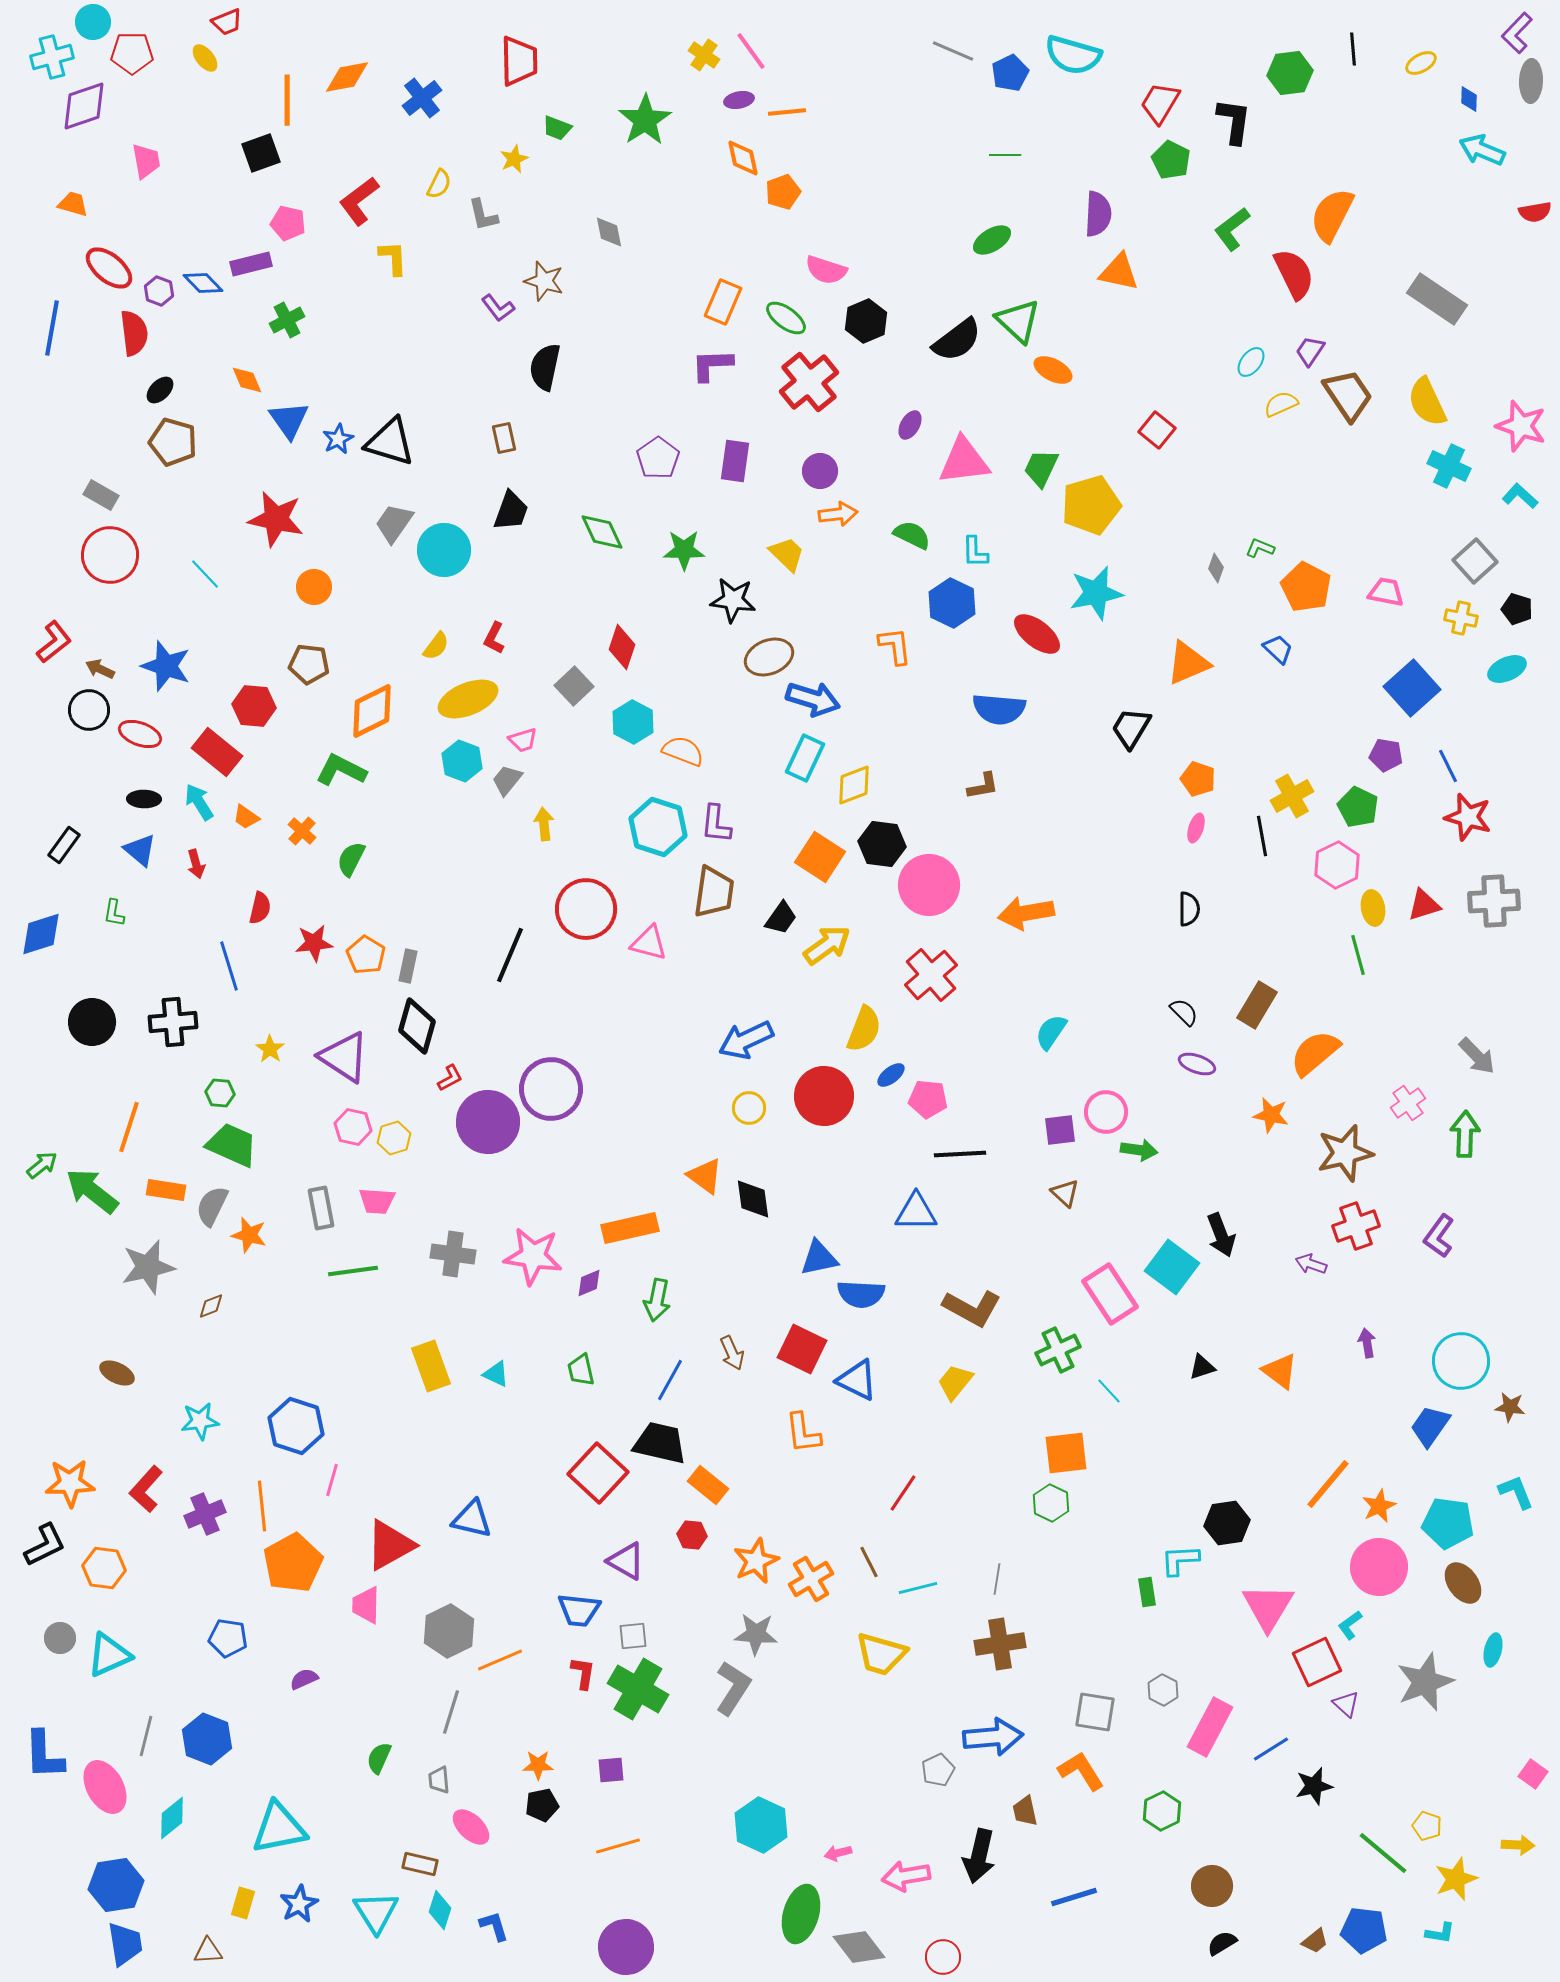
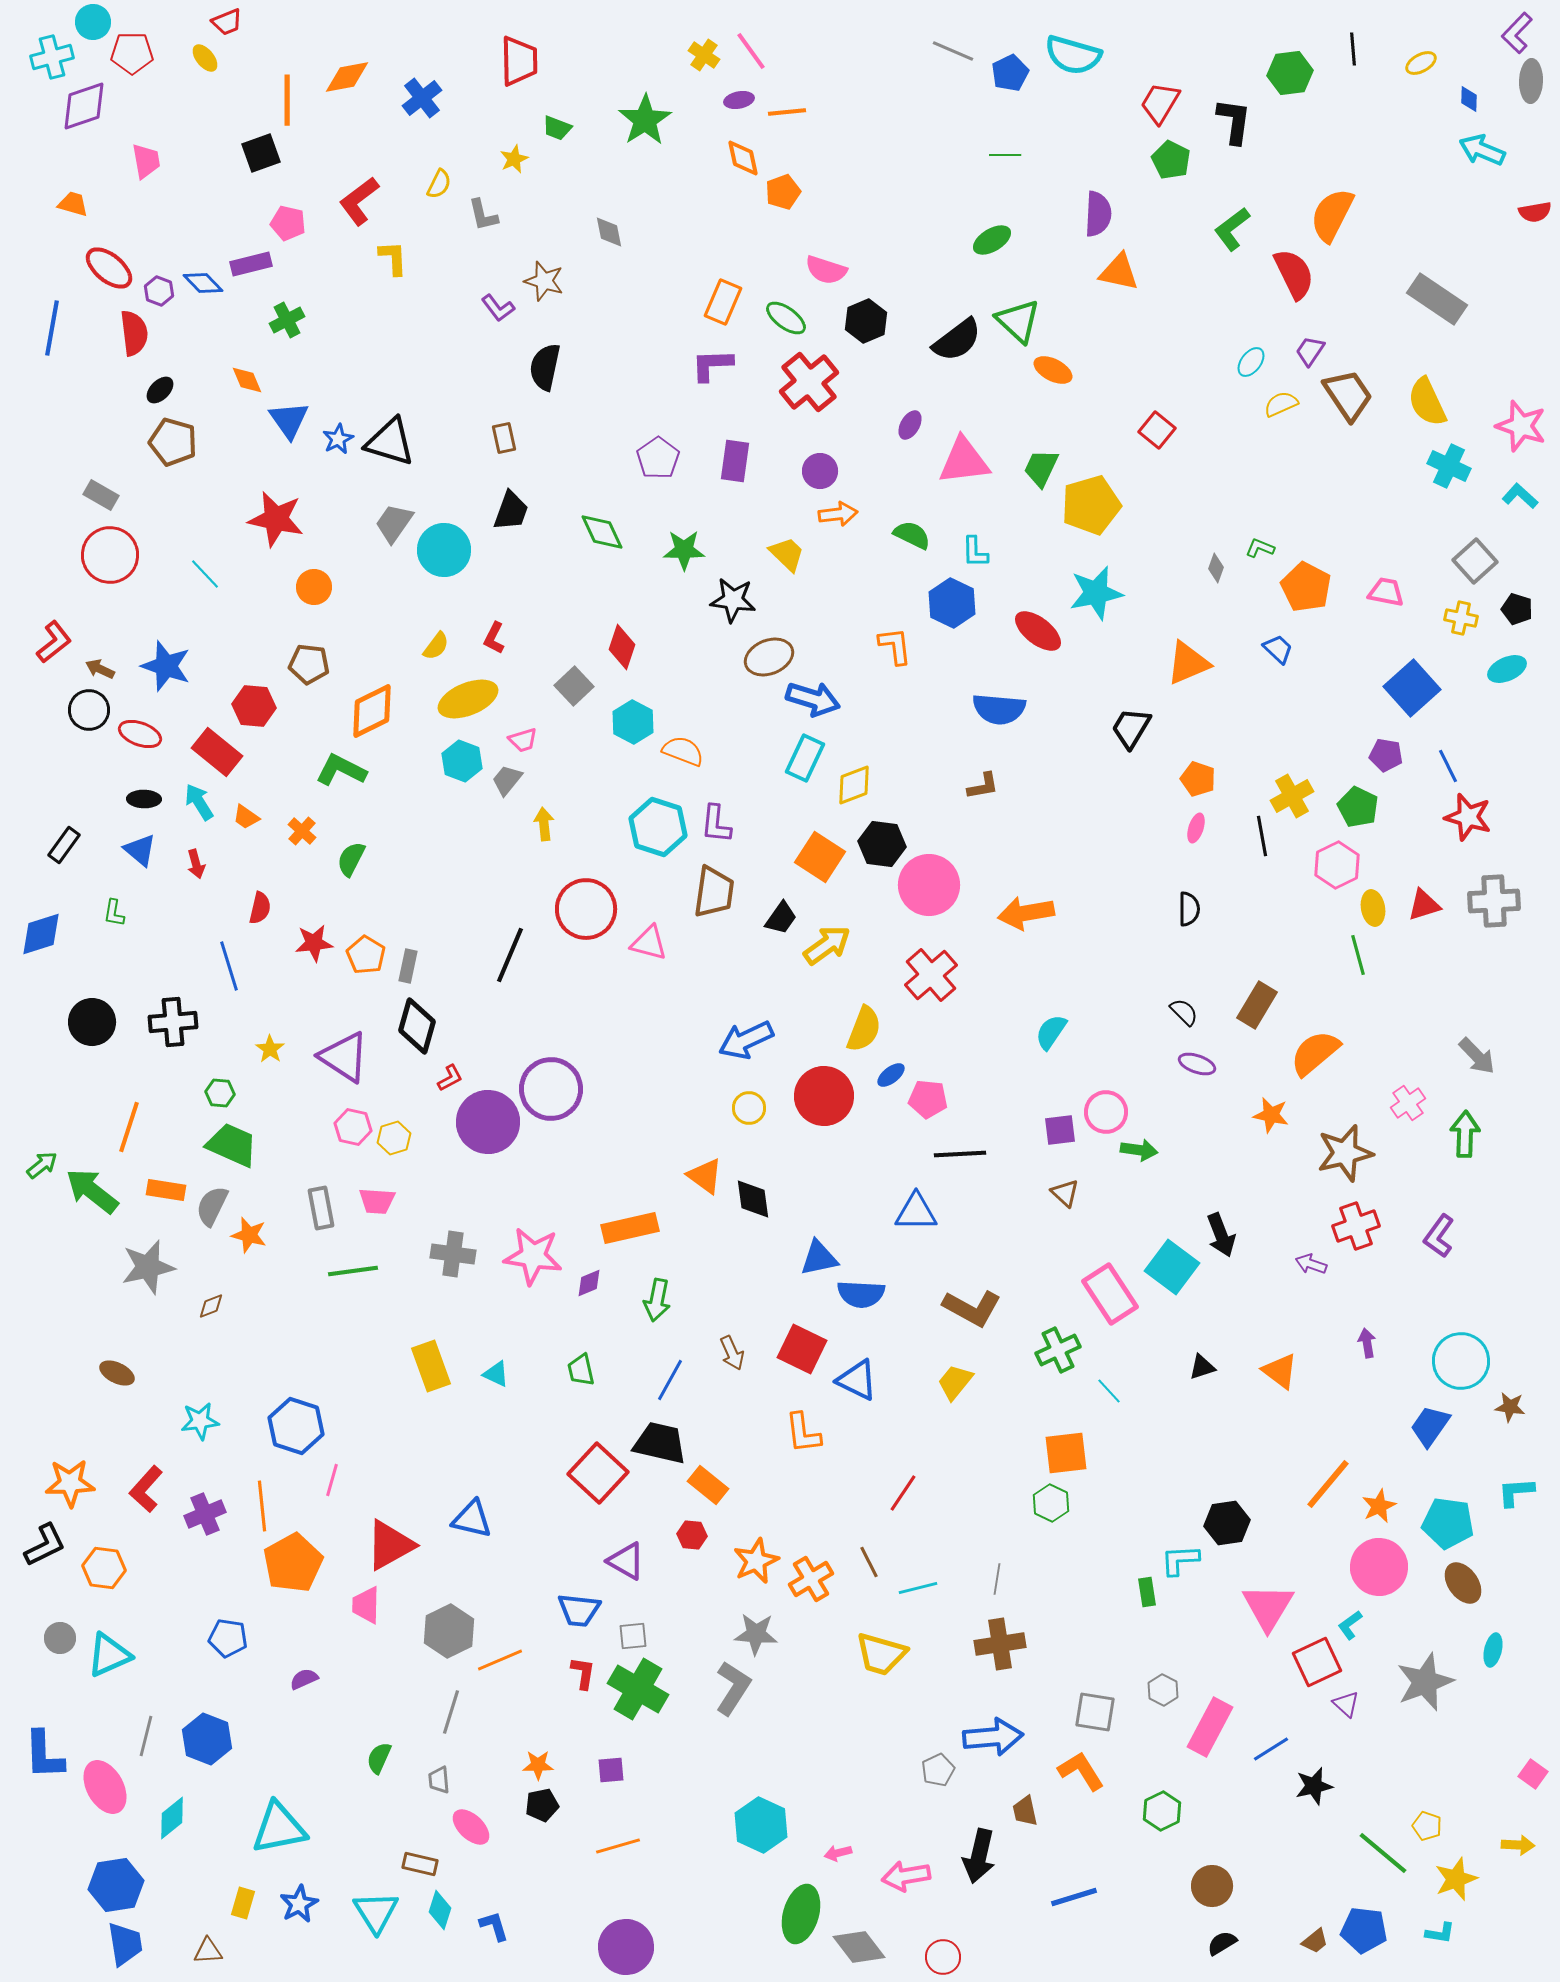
red ellipse at (1037, 634): moved 1 px right, 3 px up
cyan L-shape at (1516, 1492): rotated 72 degrees counterclockwise
